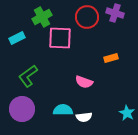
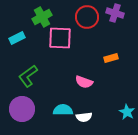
cyan star: moved 1 px up
